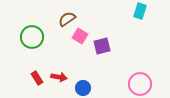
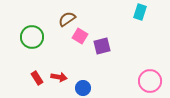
cyan rectangle: moved 1 px down
pink circle: moved 10 px right, 3 px up
